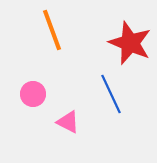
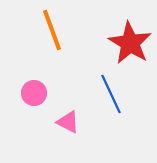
red star: rotated 9 degrees clockwise
pink circle: moved 1 px right, 1 px up
